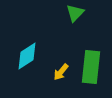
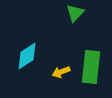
yellow arrow: rotated 30 degrees clockwise
